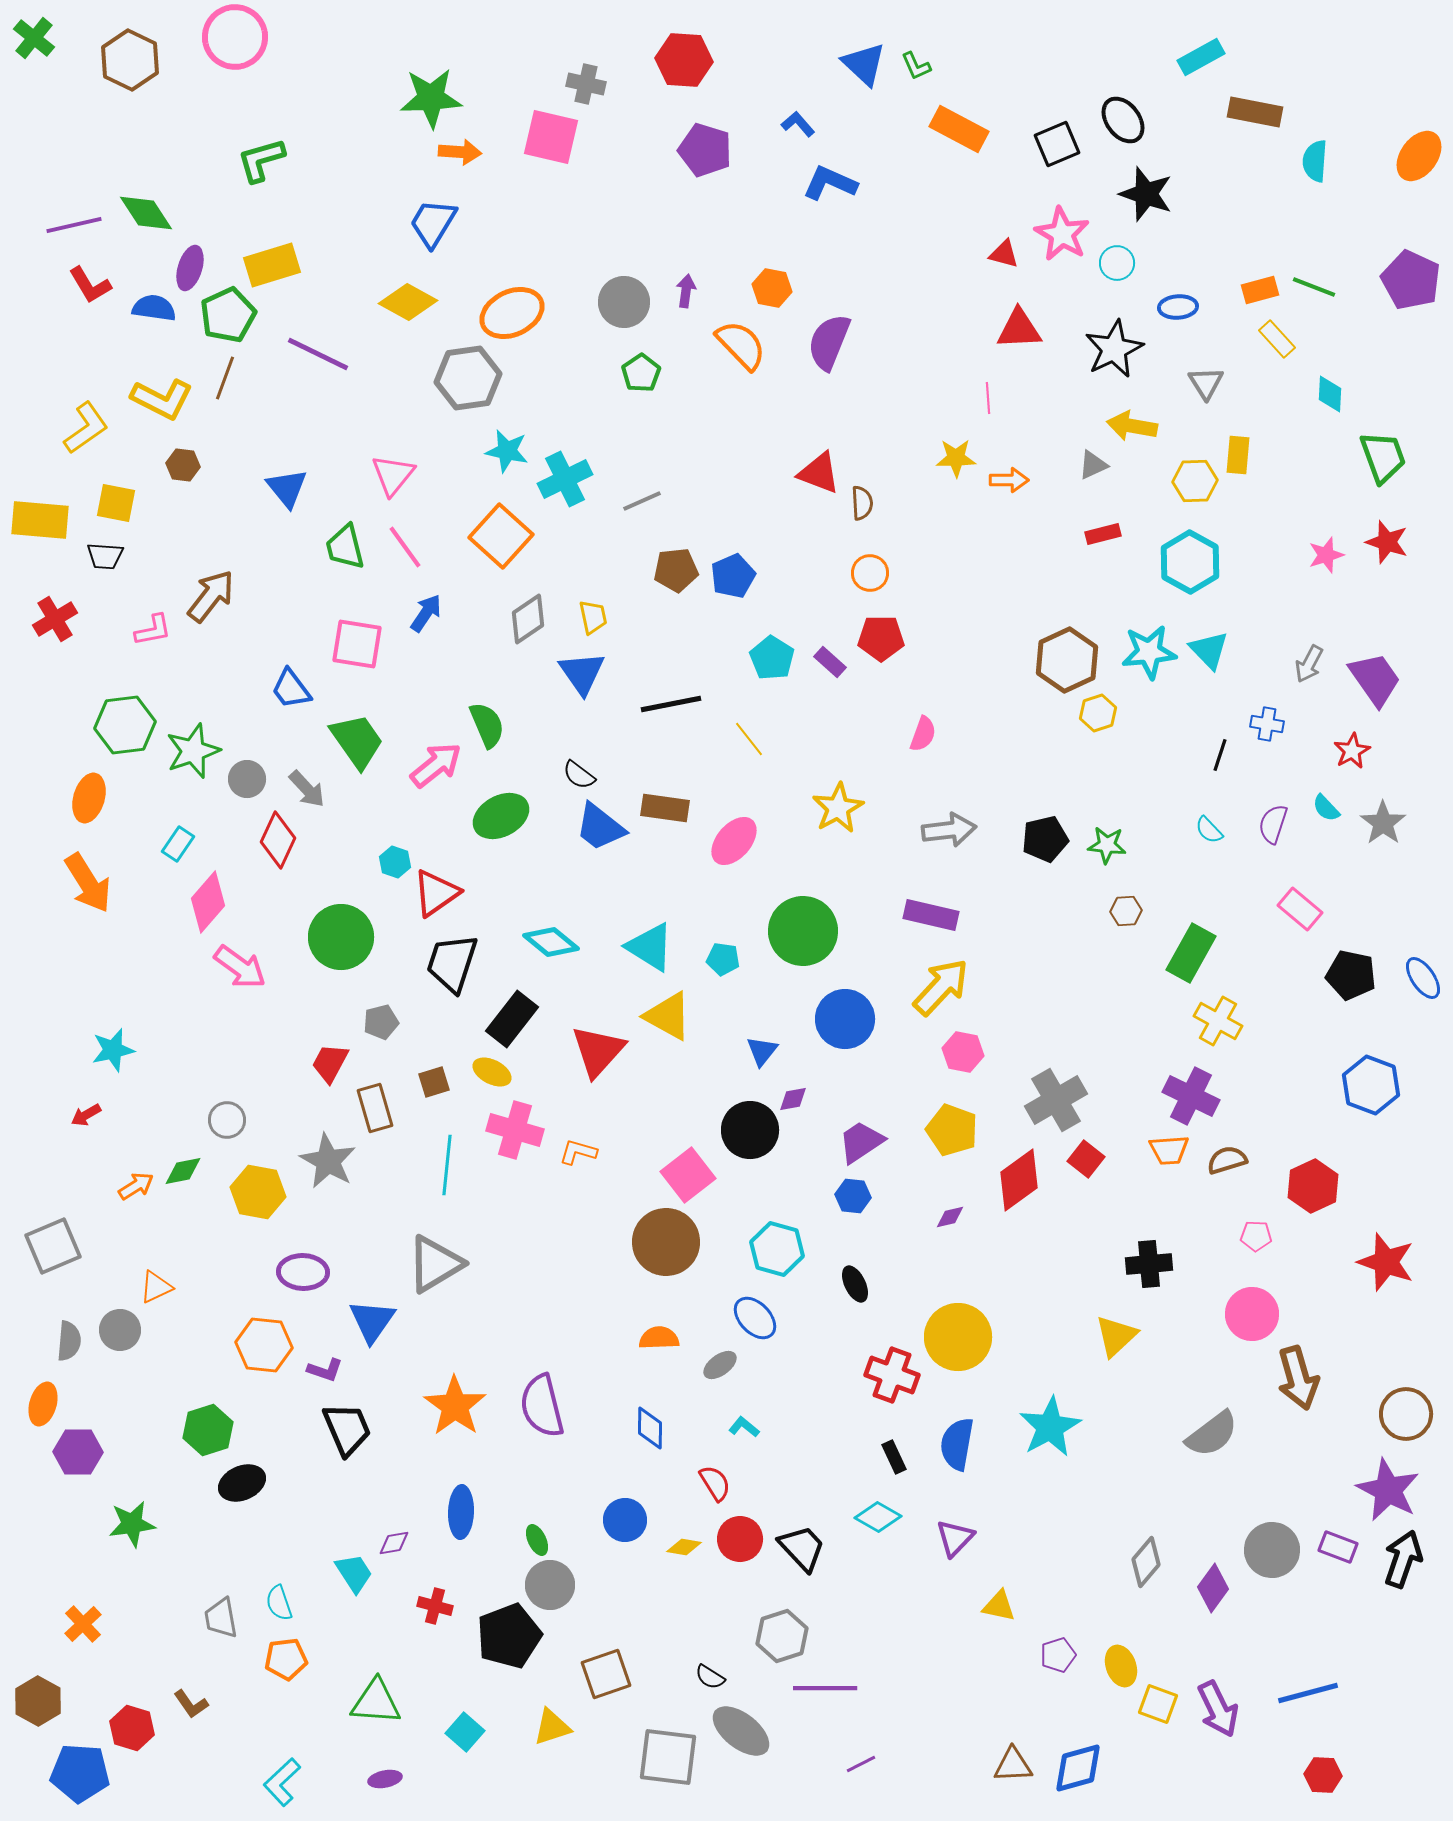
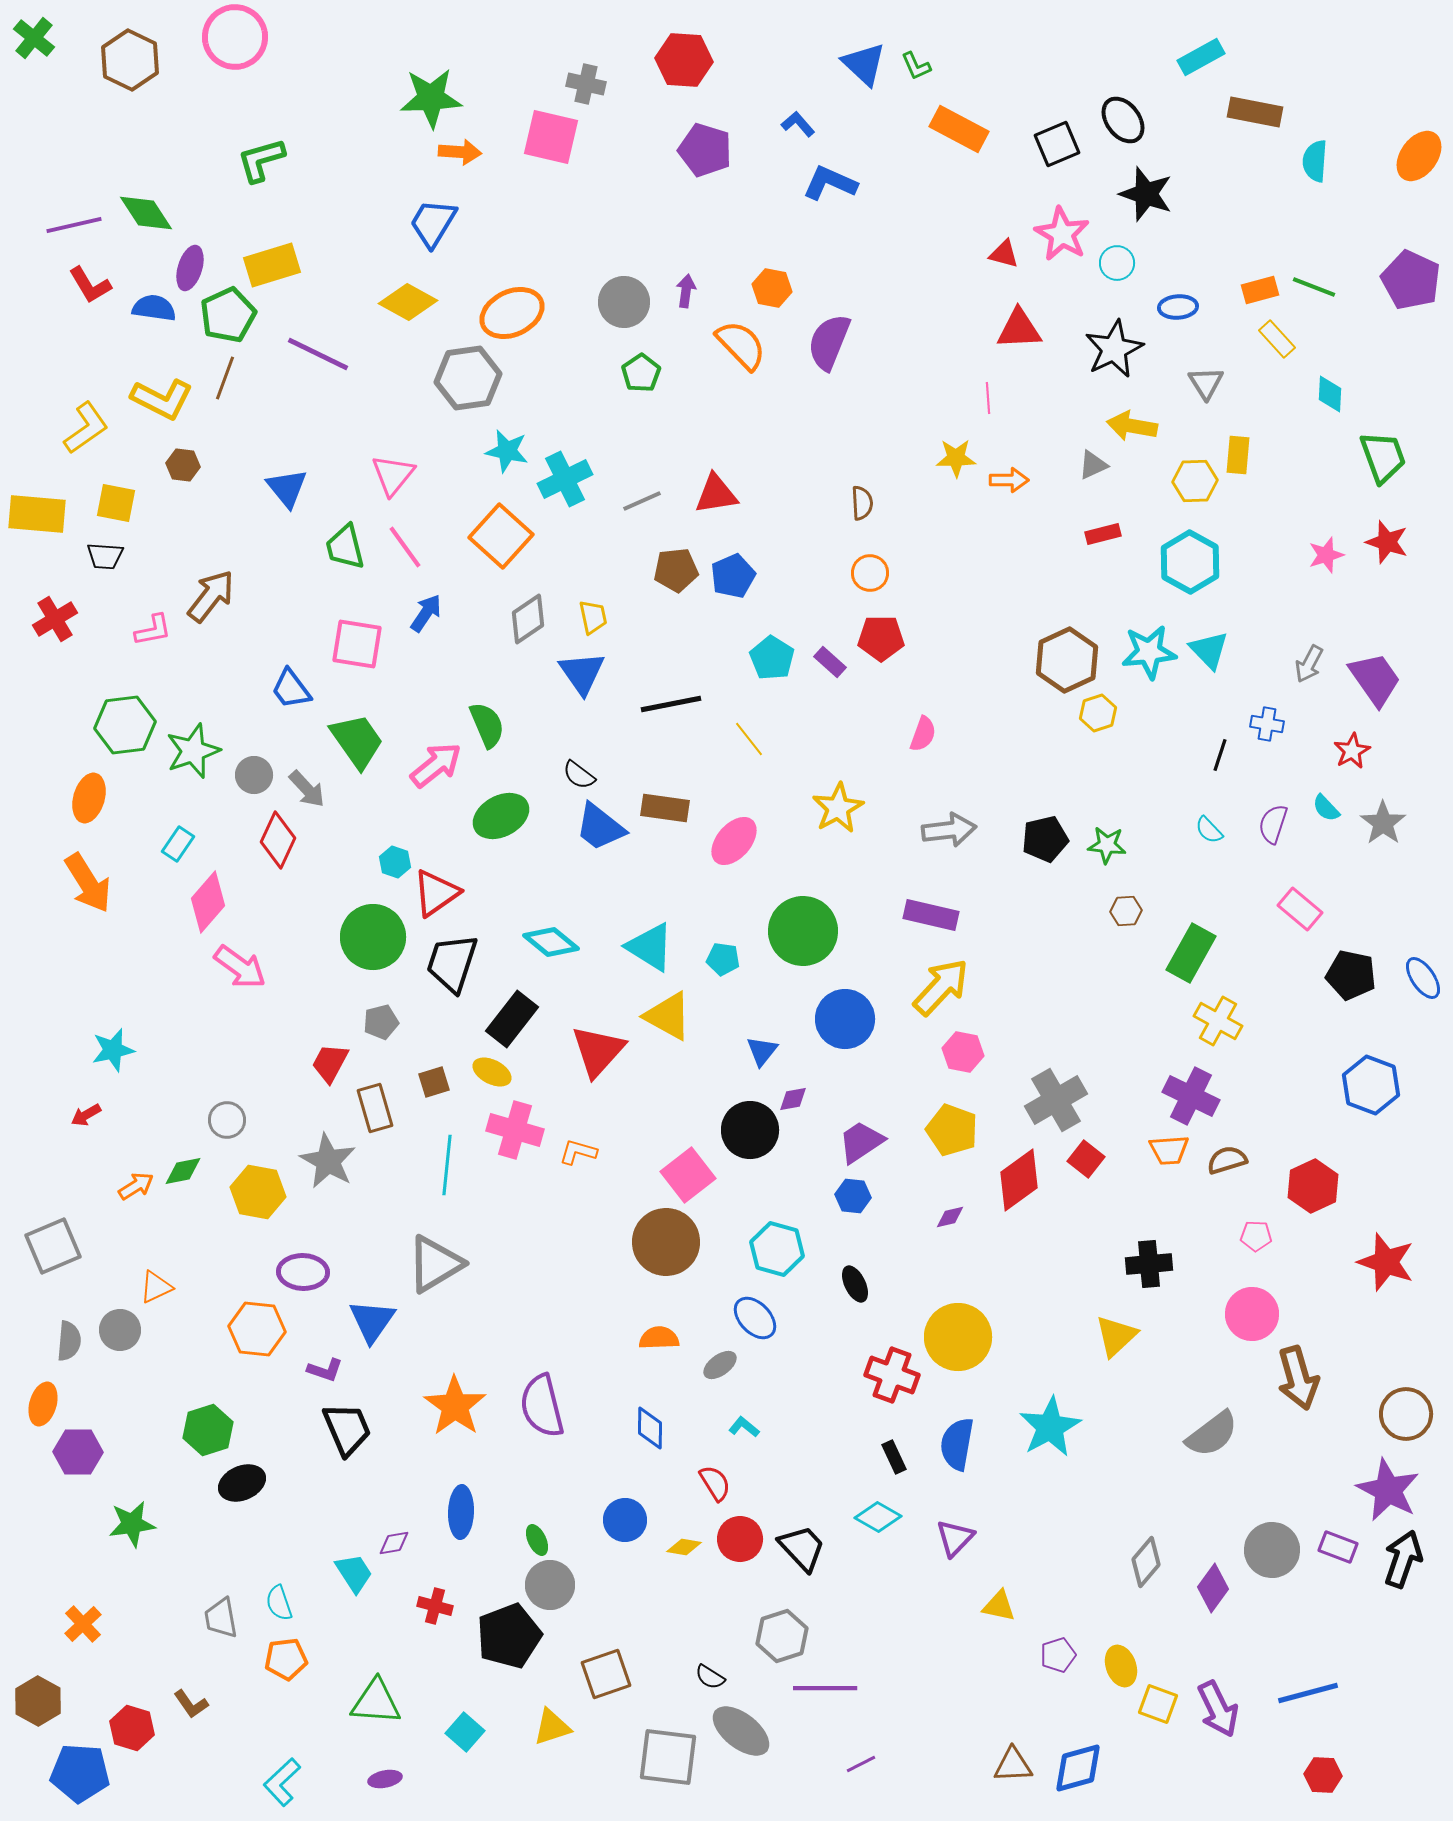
red triangle at (819, 473): moved 103 px left, 21 px down; rotated 30 degrees counterclockwise
yellow rectangle at (40, 520): moved 3 px left, 6 px up
gray circle at (247, 779): moved 7 px right, 4 px up
green circle at (341, 937): moved 32 px right
orange hexagon at (264, 1345): moved 7 px left, 16 px up
